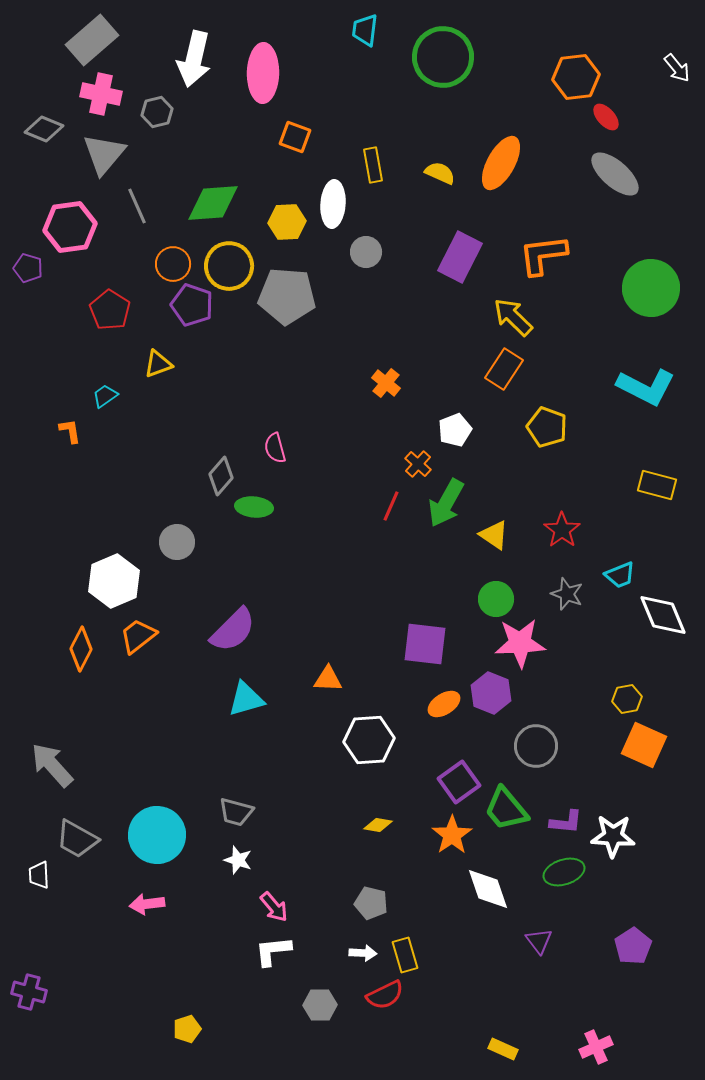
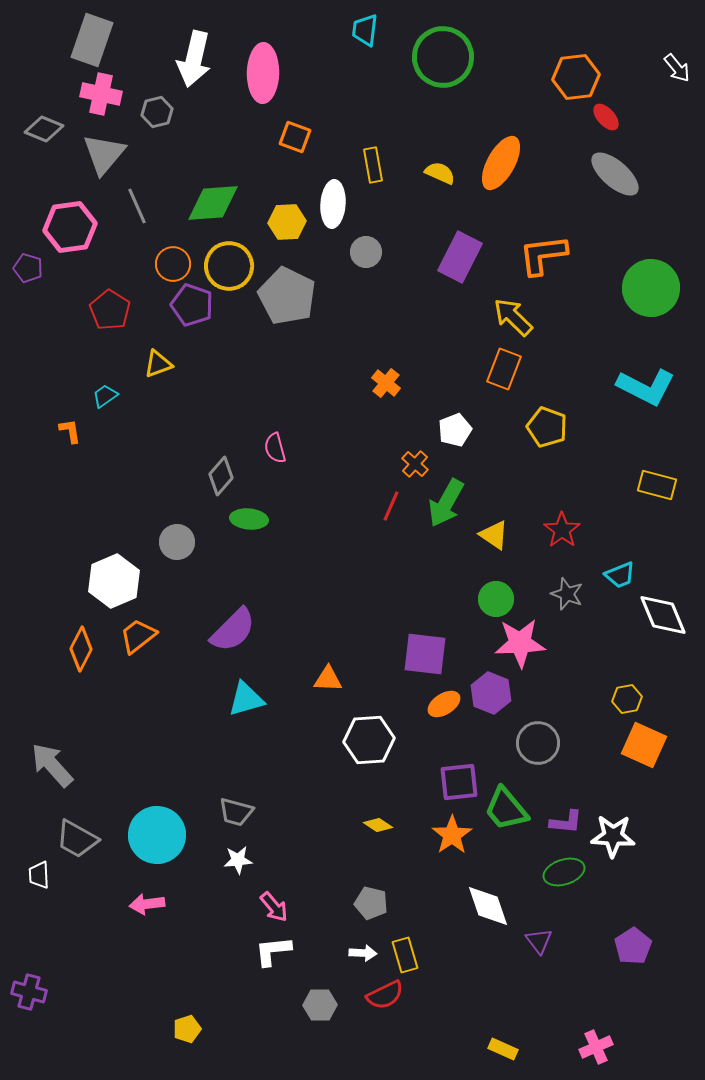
gray rectangle at (92, 40): rotated 30 degrees counterclockwise
gray pentagon at (287, 296): rotated 22 degrees clockwise
orange rectangle at (504, 369): rotated 12 degrees counterclockwise
orange cross at (418, 464): moved 3 px left
green ellipse at (254, 507): moved 5 px left, 12 px down
purple square at (425, 644): moved 10 px down
gray circle at (536, 746): moved 2 px right, 3 px up
purple square at (459, 782): rotated 30 degrees clockwise
yellow diamond at (378, 825): rotated 24 degrees clockwise
white star at (238, 860): rotated 24 degrees counterclockwise
white diamond at (488, 889): moved 17 px down
